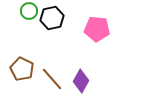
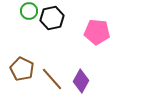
pink pentagon: moved 3 px down
